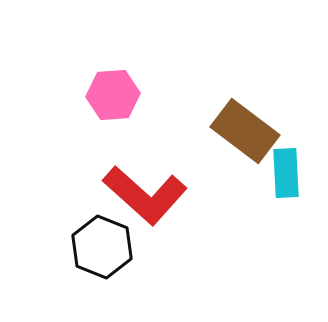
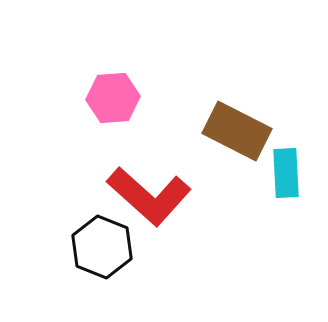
pink hexagon: moved 3 px down
brown rectangle: moved 8 px left; rotated 10 degrees counterclockwise
red L-shape: moved 4 px right, 1 px down
